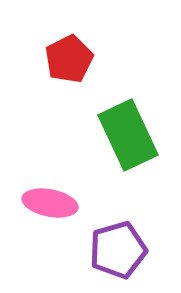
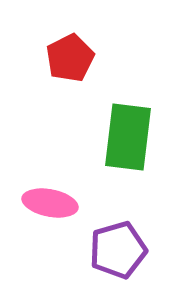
red pentagon: moved 1 px right, 1 px up
green rectangle: moved 2 px down; rotated 32 degrees clockwise
